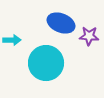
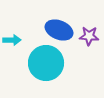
blue ellipse: moved 2 px left, 7 px down
